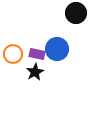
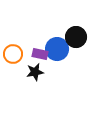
black circle: moved 24 px down
purple rectangle: moved 3 px right
black star: rotated 18 degrees clockwise
